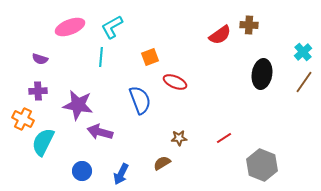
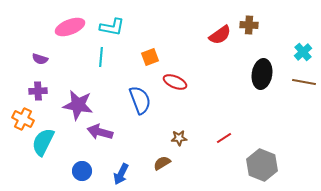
cyan L-shape: rotated 140 degrees counterclockwise
brown line: rotated 65 degrees clockwise
